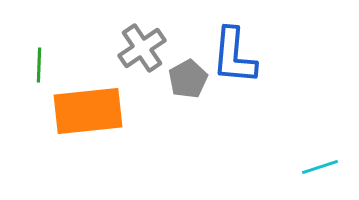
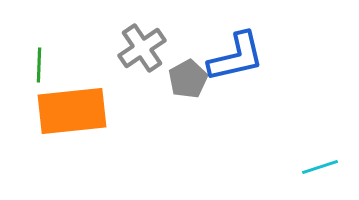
blue L-shape: moved 2 px right, 1 px down; rotated 108 degrees counterclockwise
orange rectangle: moved 16 px left
